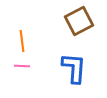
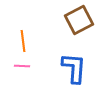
brown square: moved 1 px up
orange line: moved 1 px right
